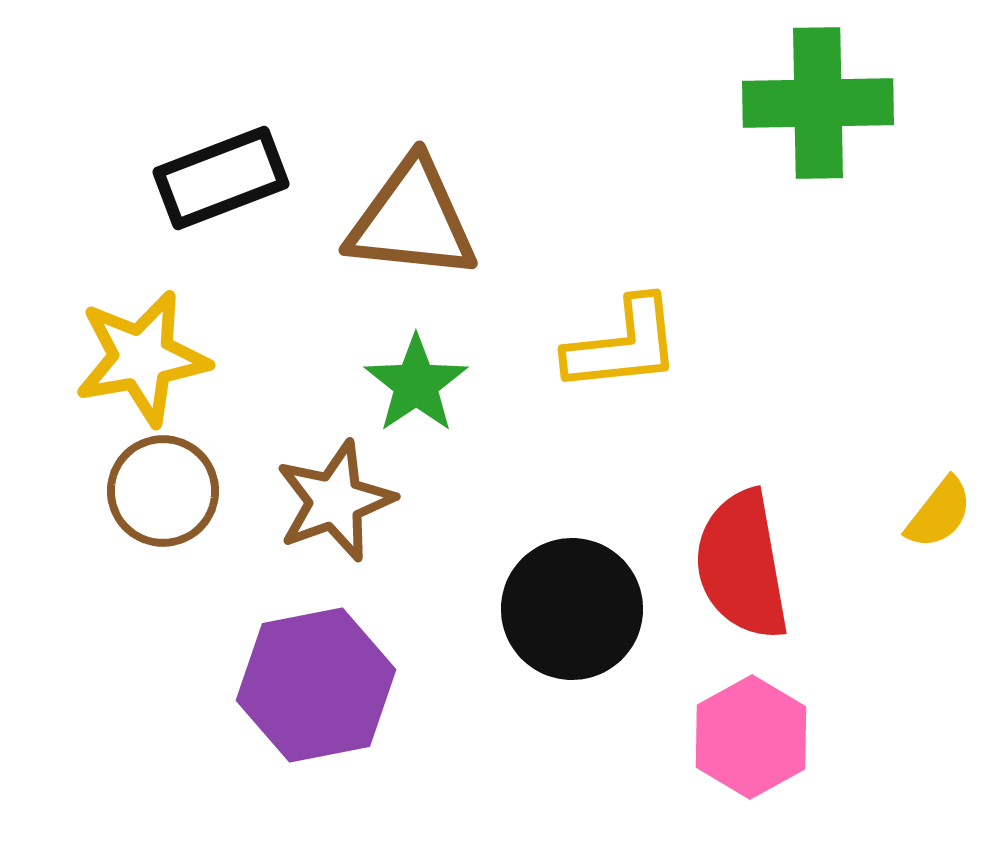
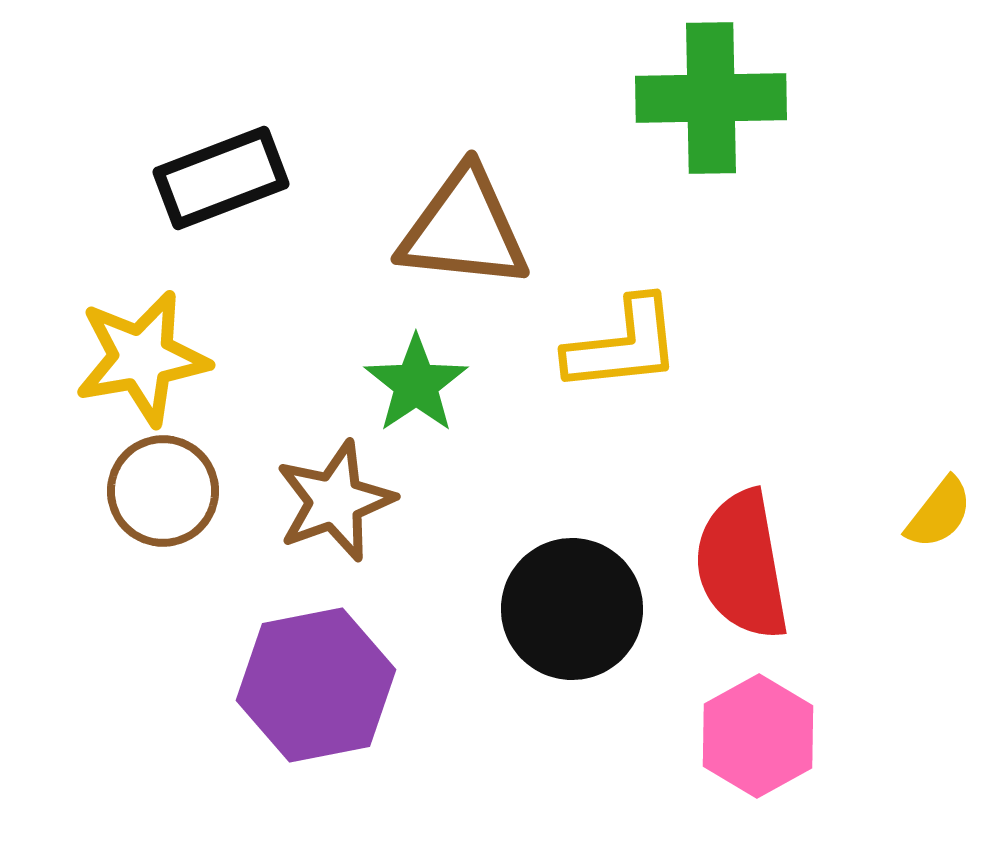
green cross: moved 107 px left, 5 px up
brown triangle: moved 52 px right, 9 px down
pink hexagon: moved 7 px right, 1 px up
